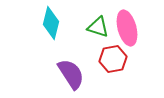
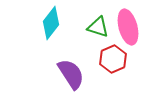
cyan diamond: rotated 24 degrees clockwise
pink ellipse: moved 1 px right, 1 px up
red hexagon: rotated 12 degrees counterclockwise
